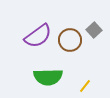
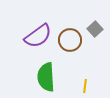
gray square: moved 1 px right, 1 px up
green semicircle: moved 2 px left; rotated 88 degrees clockwise
yellow line: rotated 32 degrees counterclockwise
